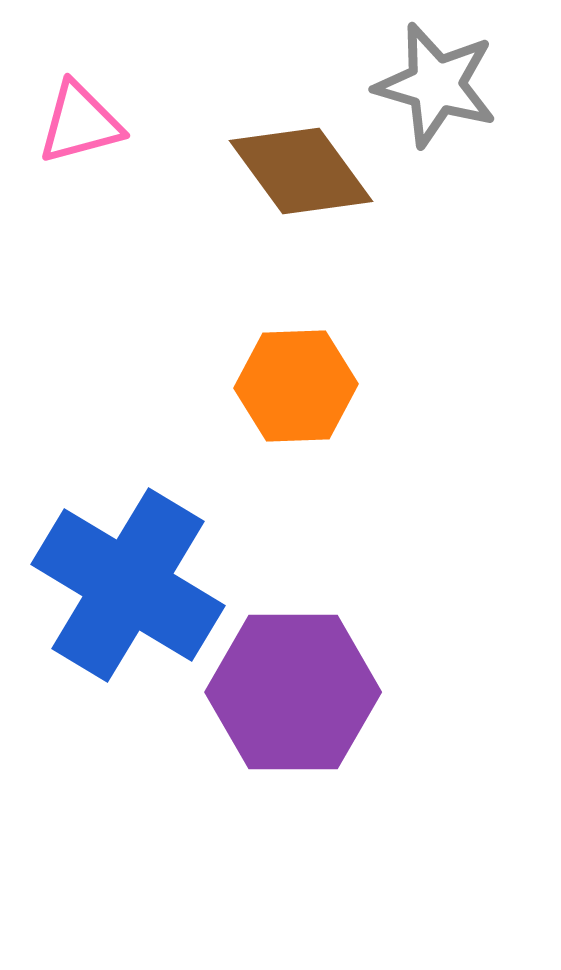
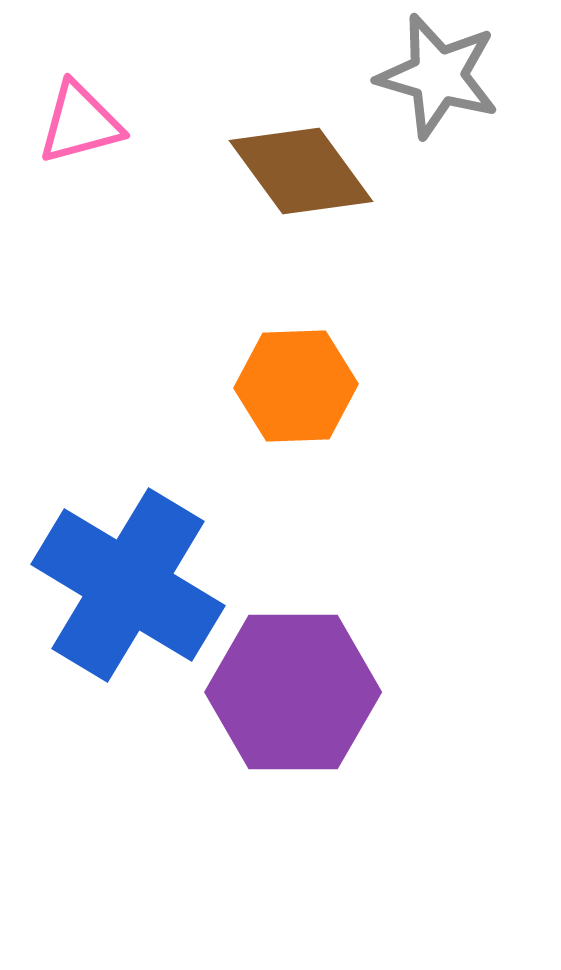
gray star: moved 2 px right, 9 px up
